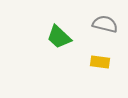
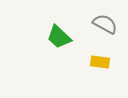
gray semicircle: rotated 15 degrees clockwise
